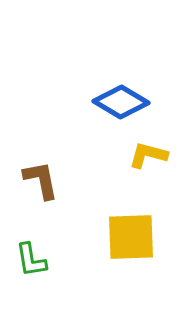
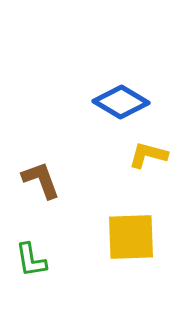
brown L-shape: rotated 9 degrees counterclockwise
